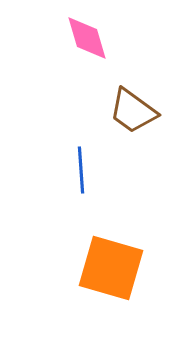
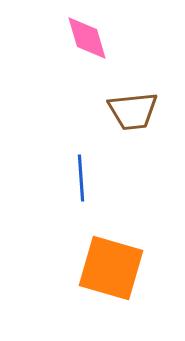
brown trapezoid: rotated 42 degrees counterclockwise
blue line: moved 8 px down
